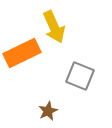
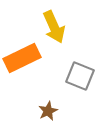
orange rectangle: moved 5 px down
